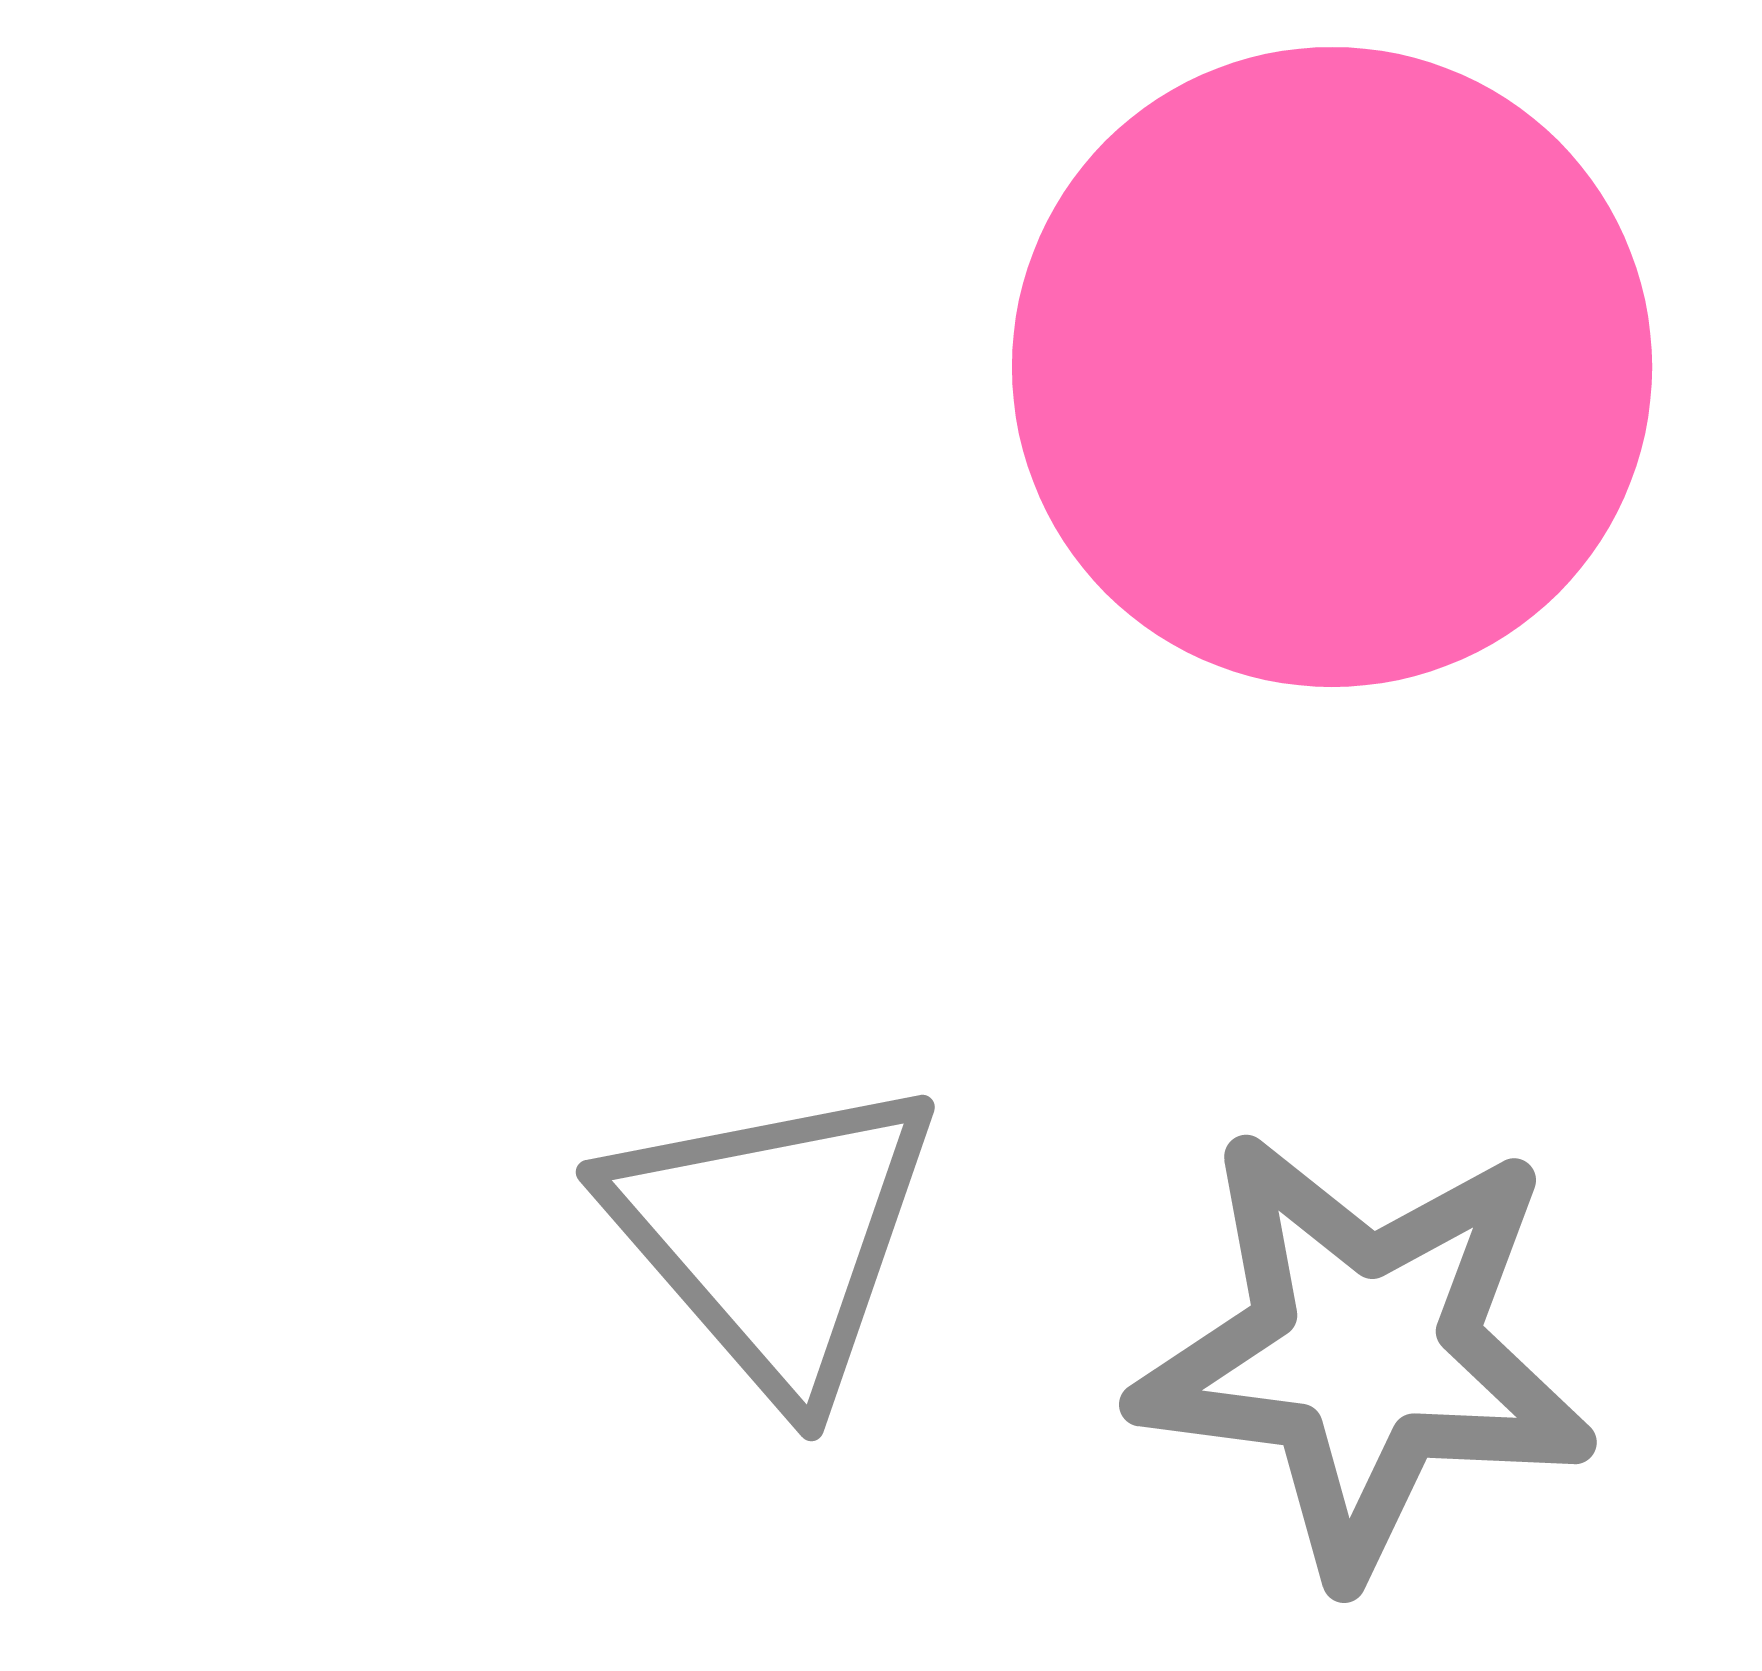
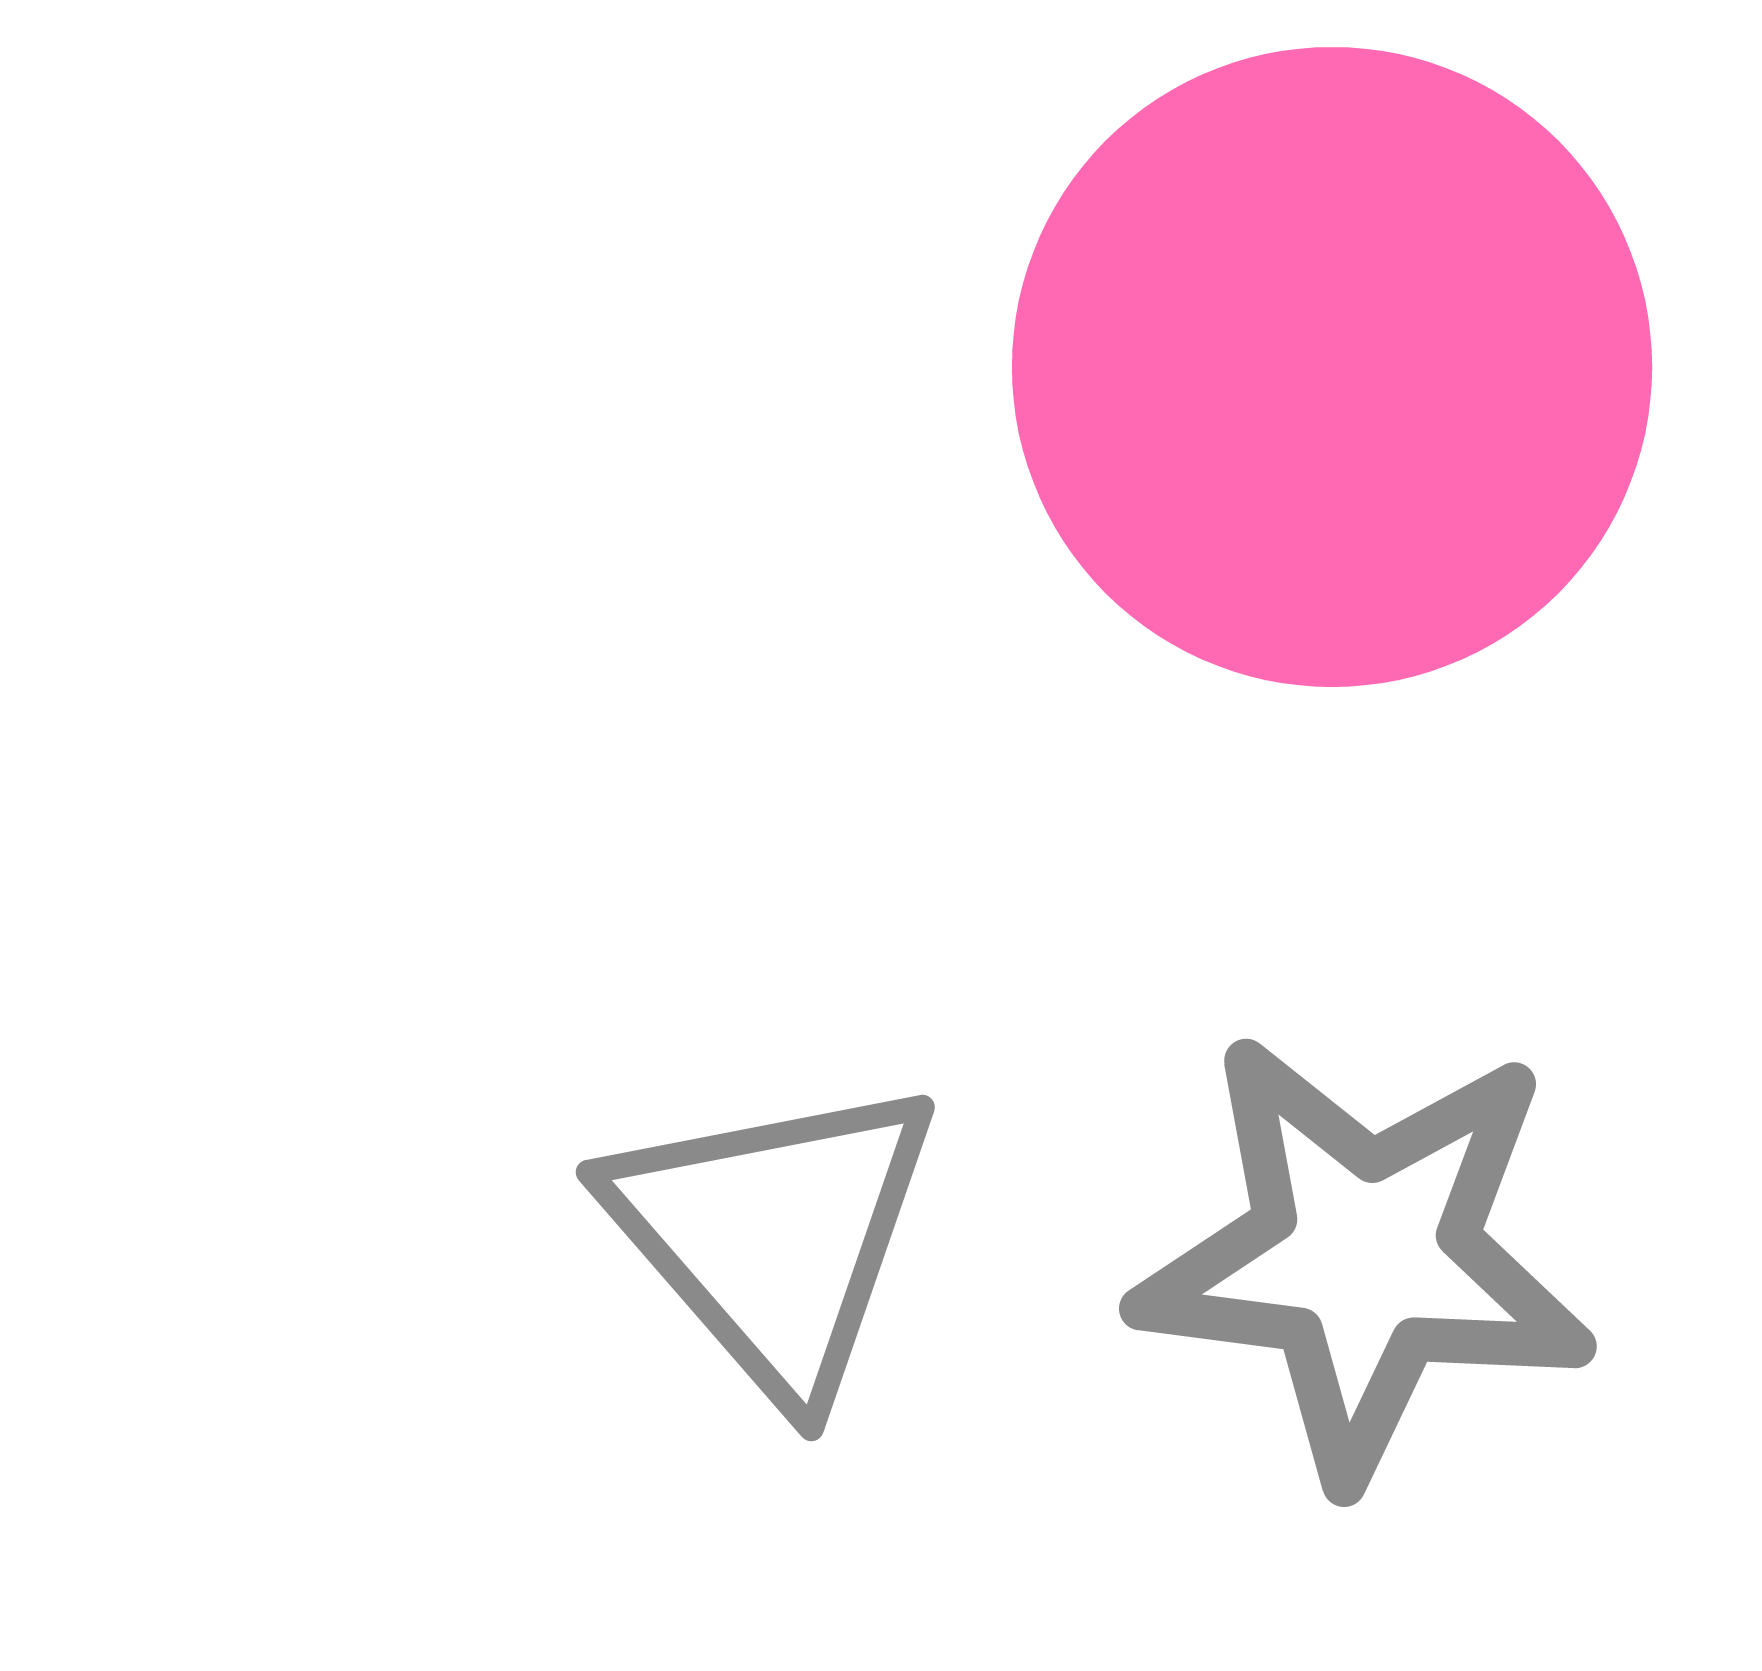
gray star: moved 96 px up
